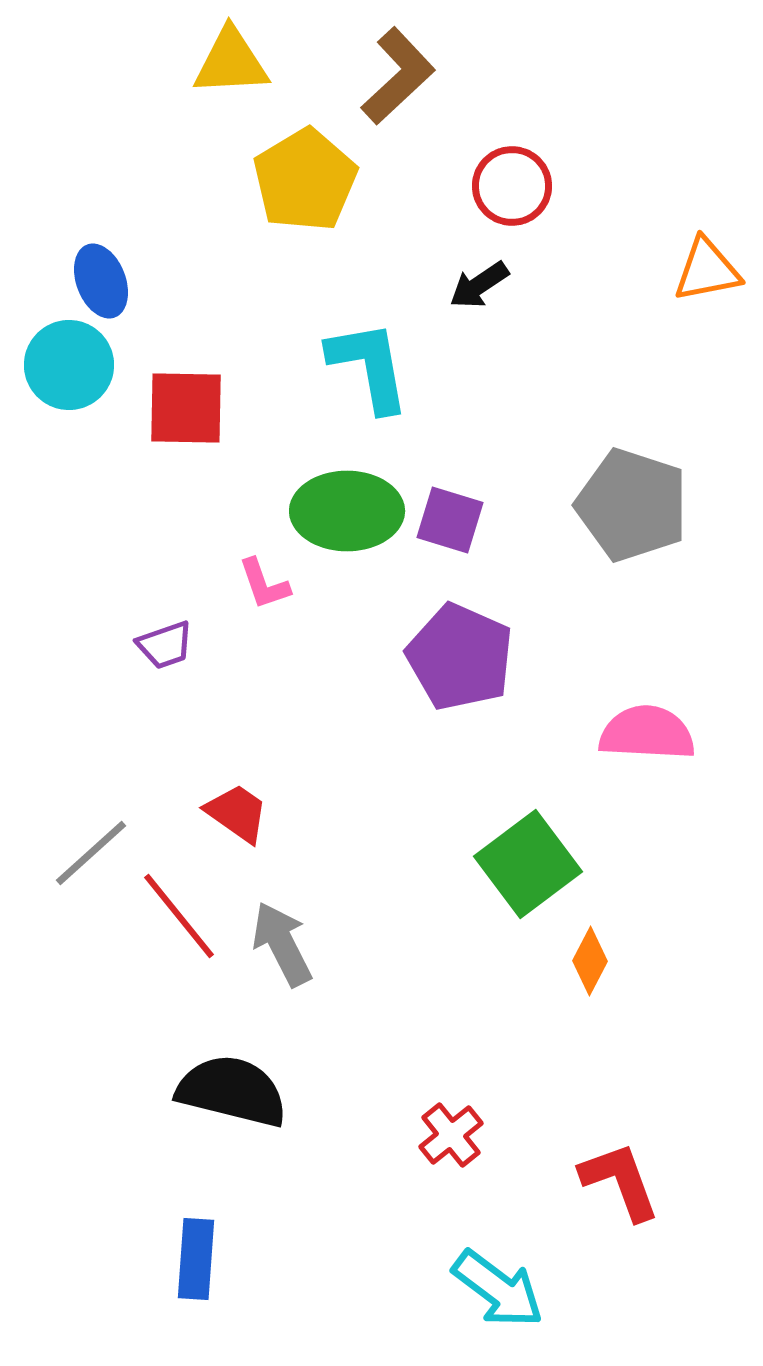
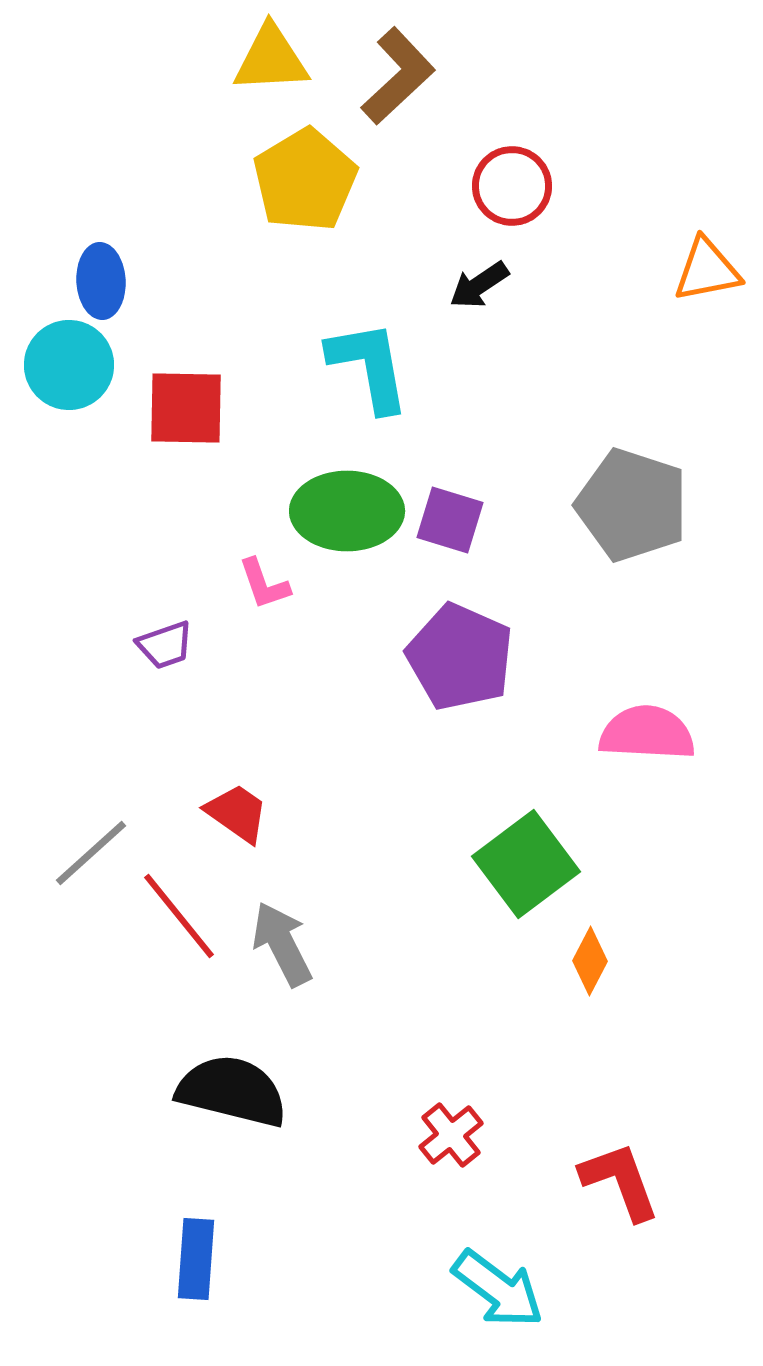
yellow triangle: moved 40 px right, 3 px up
blue ellipse: rotated 18 degrees clockwise
green square: moved 2 px left
